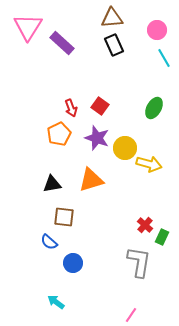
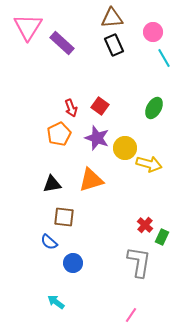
pink circle: moved 4 px left, 2 px down
